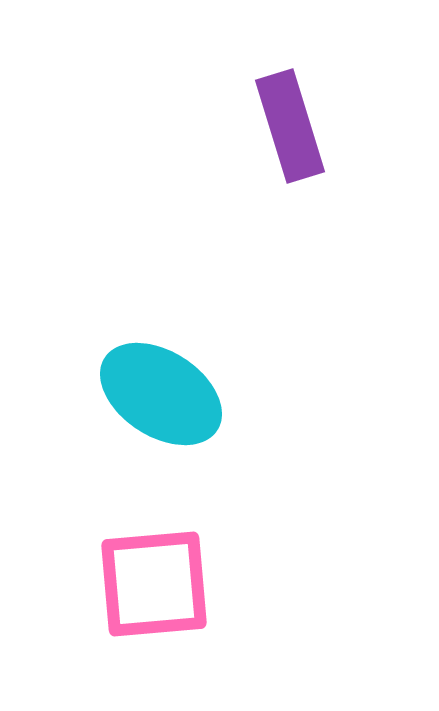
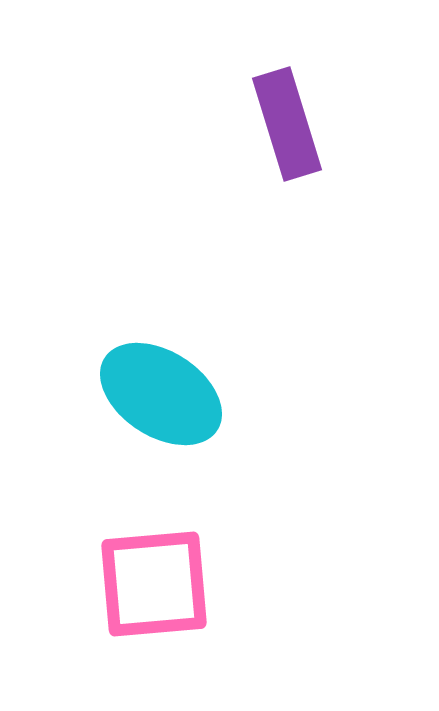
purple rectangle: moved 3 px left, 2 px up
